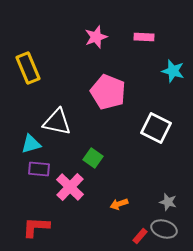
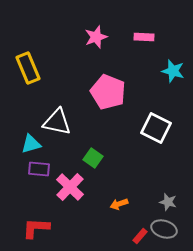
red L-shape: moved 1 px down
